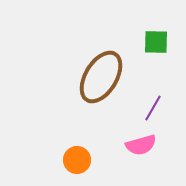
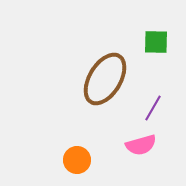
brown ellipse: moved 4 px right, 2 px down
